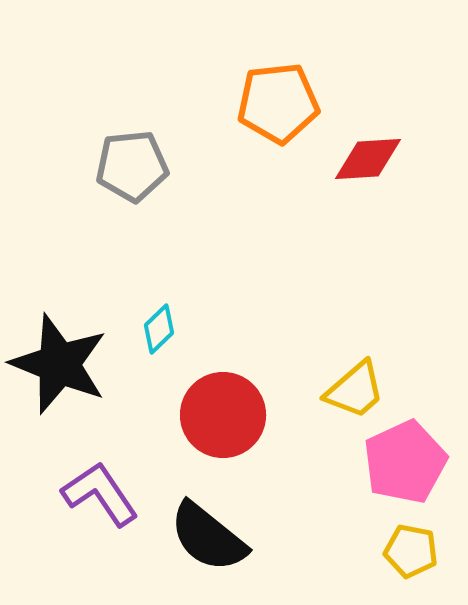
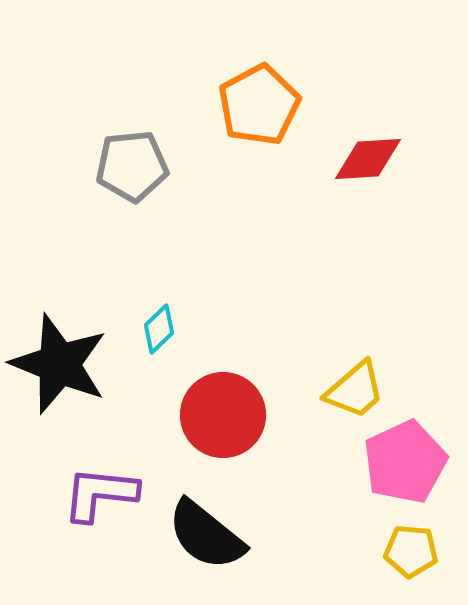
orange pentagon: moved 19 px left, 2 px down; rotated 22 degrees counterclockwise
purple L-shape: rotated 50 degrees counterclockwise
black semicircle: moved 2 px left, 2 px up
yellow pentagon: rotated 6 degrees counterclockwise
